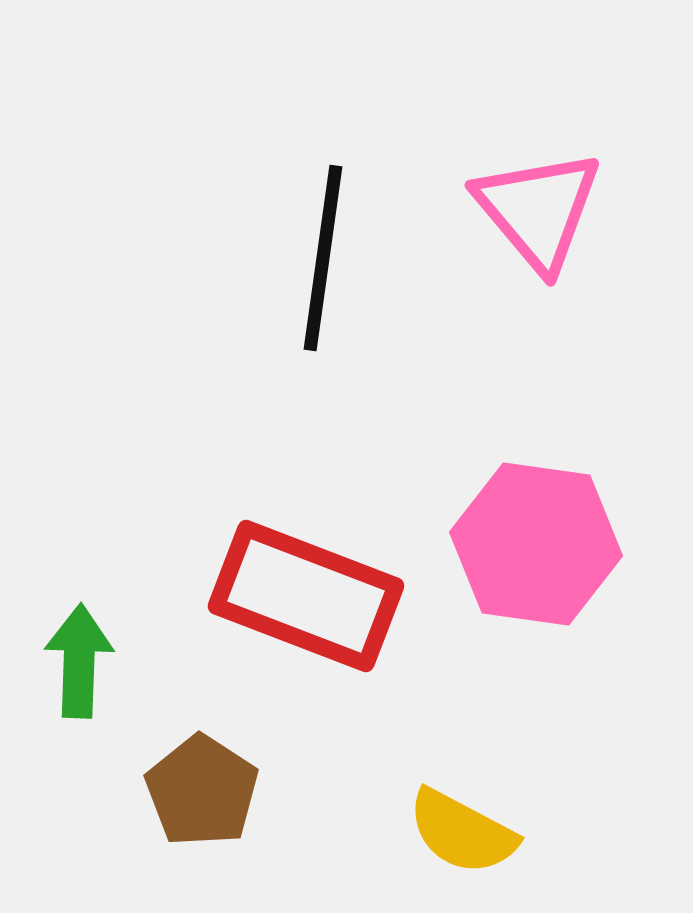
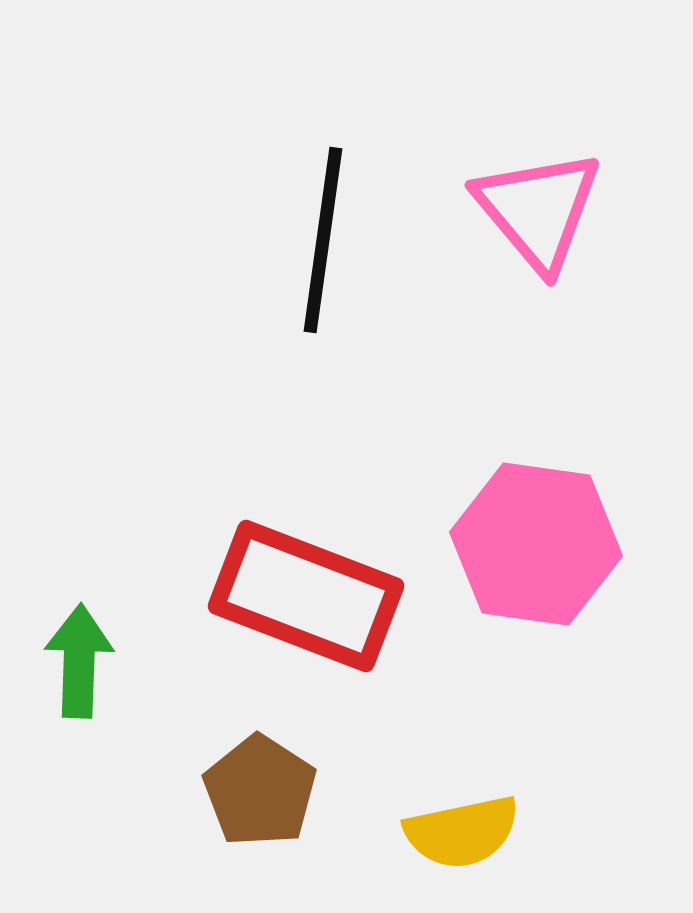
black line: moved 18 px up
brown pentagon: moved 58 px right
yellow semicircle: rotated 40 degrees counterclockwise
